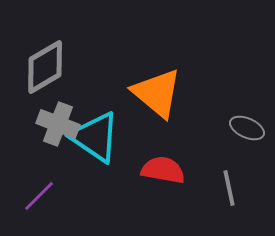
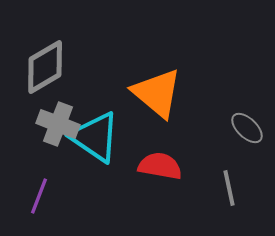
gray ellipse: rotated 20 degrees clockwise
red semicircle: moved 3 px left, 4 px up
purple line: rotated 24 degrees counterclockwise
